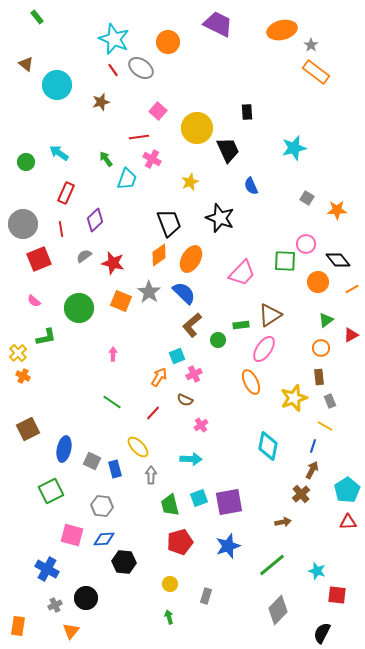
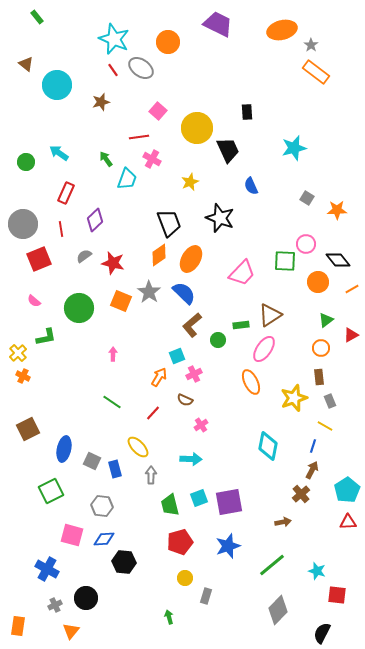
yellow circle at (170, 584): moved 15 px right, 6 px up
